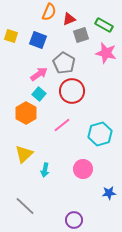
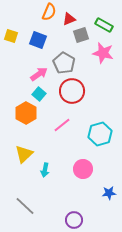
pink star: moved 3 px left
